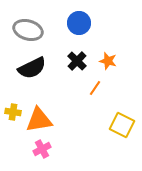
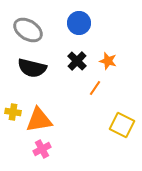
gray ellipse: rotated 16 degrees clockwise
black semicircle: rotated 40 degrees clockwise
